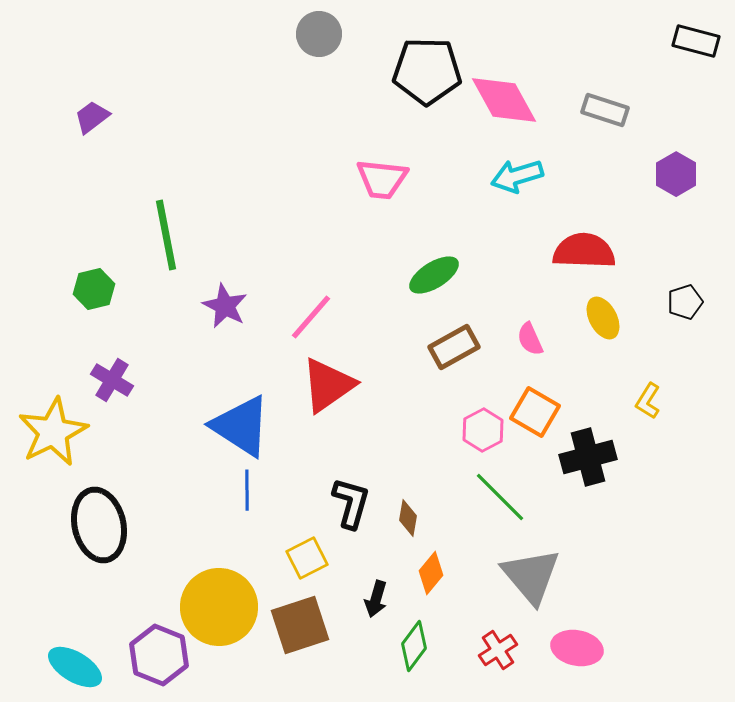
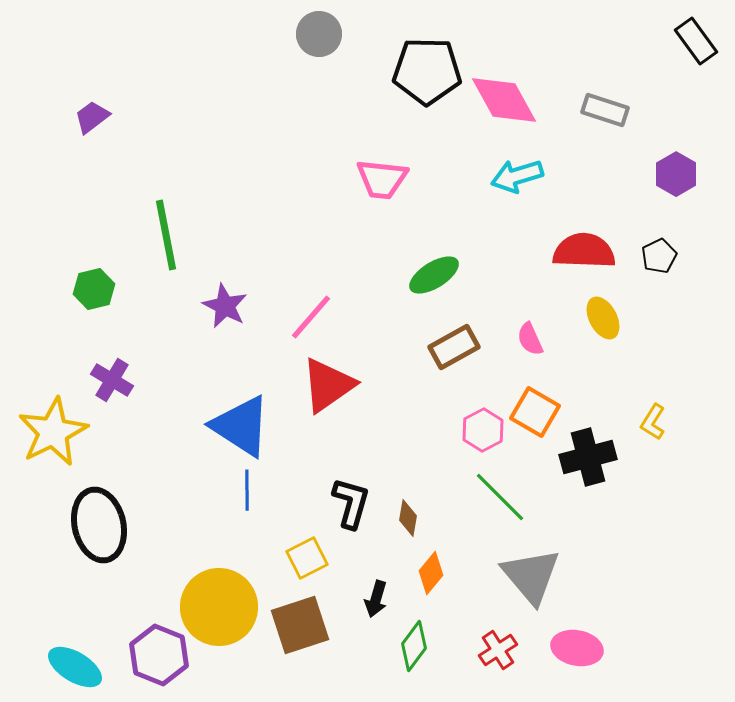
black rectangle at (696, 41): rotated 39 degrees clockwise
black pentagon at (685, 302): moved 26 px left, 46 px up; rotated 8 degrees counterclockwise
yellow L-shape at (648, 401): moved 5 px right, 21 px down
